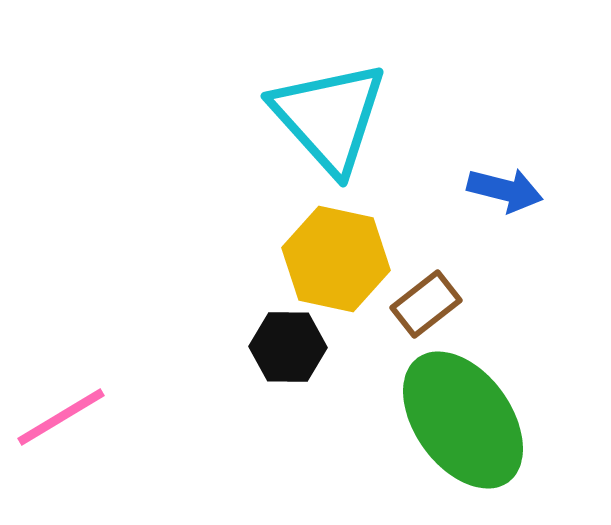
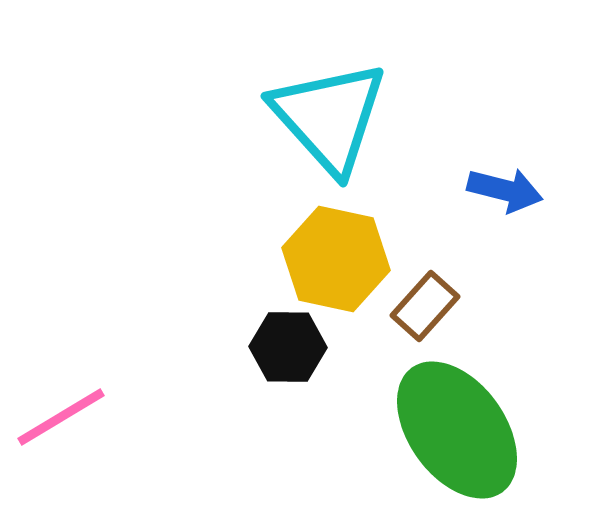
brown rectangle: moved 1 px left, 2 px down; rotated 10 degrees counterclockwise
green ellipse: moved 6 px left, 10 px down
